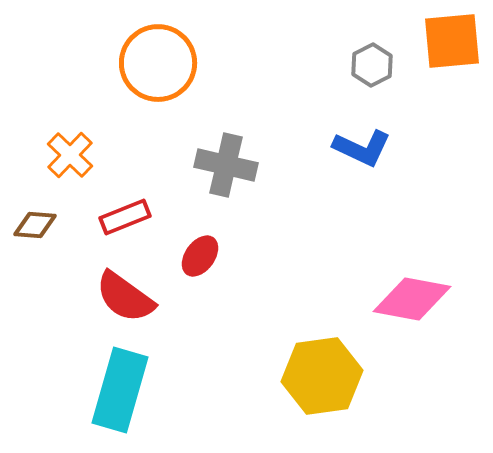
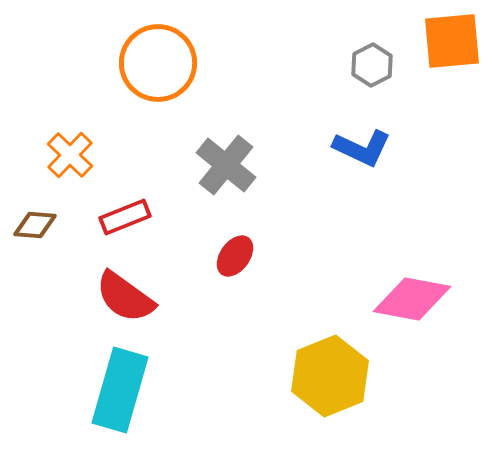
gray cross: rotated 26 degrees clockwise
red ellipse: moved 35 px right
yellow hexagon: moved 8 px right; rotated 14 degrees counterclockwise
